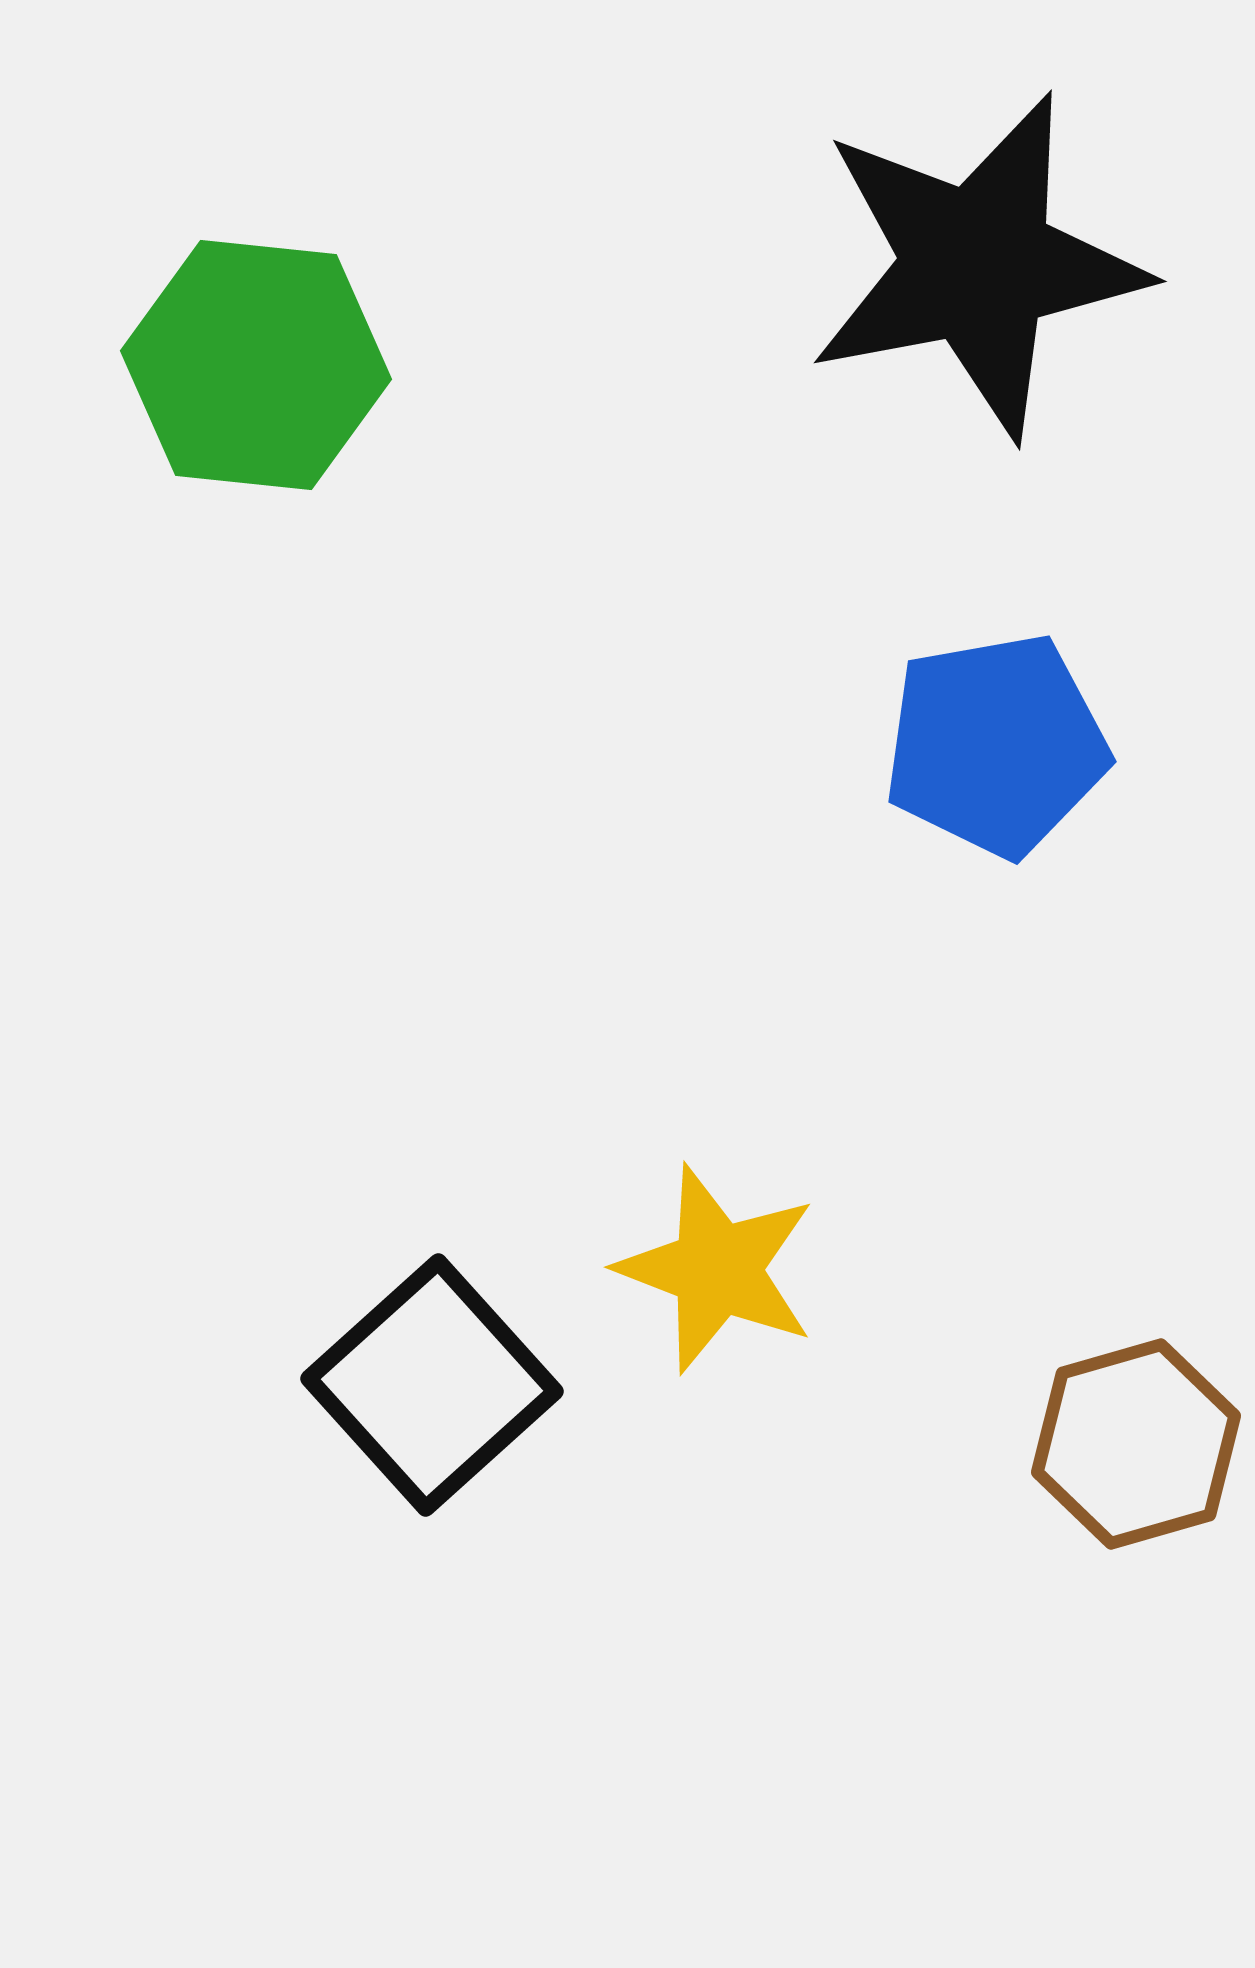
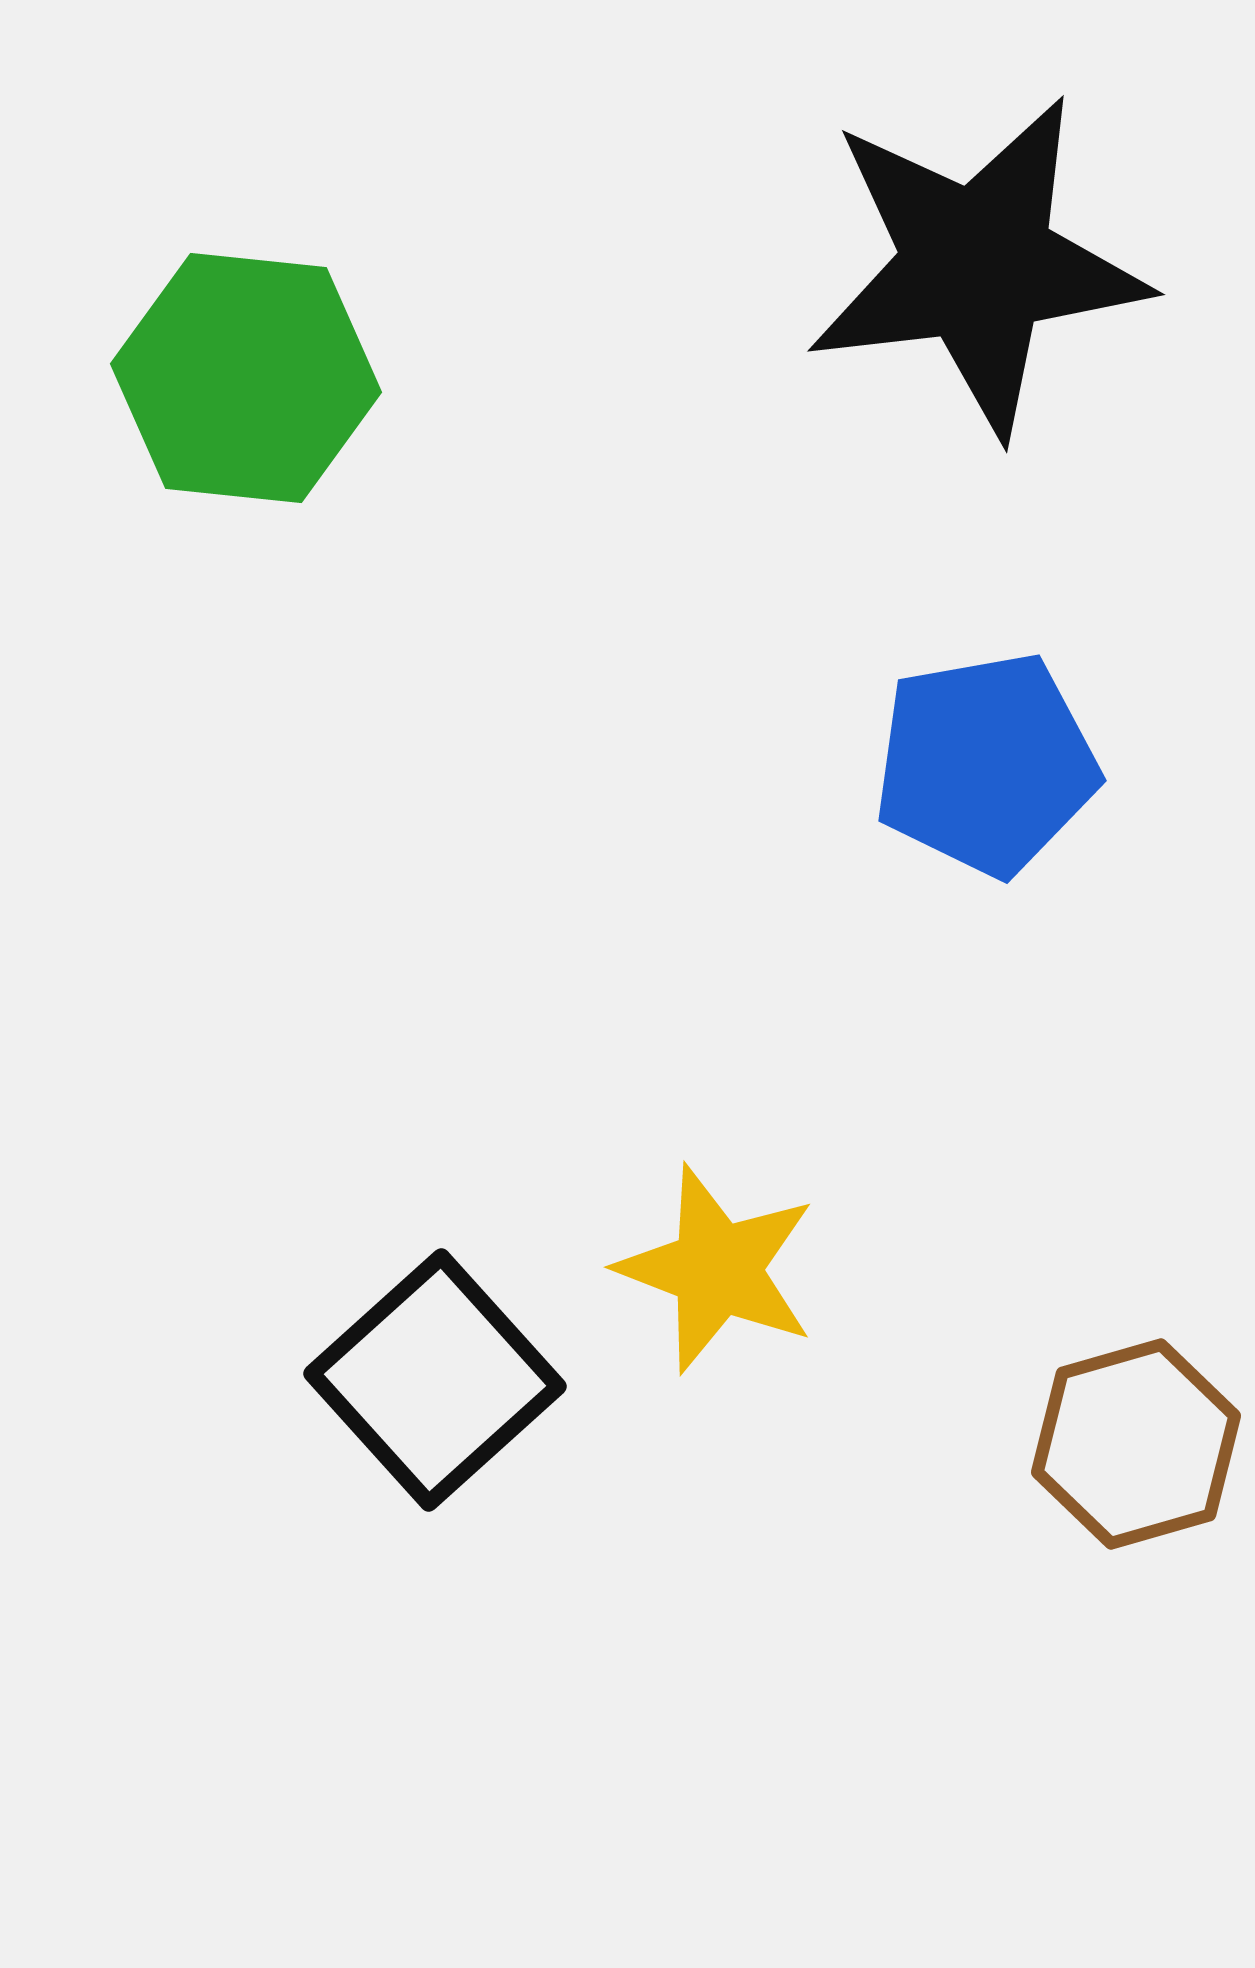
black star: rotated 4 degrees clockwise
green hexagon: moved 10 px left, 13 px down
blue pentagon: moved 10 px left, 19 px down
black square: moved 3 px right, 5 px up
